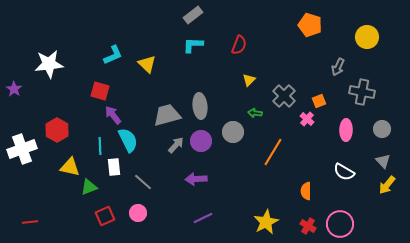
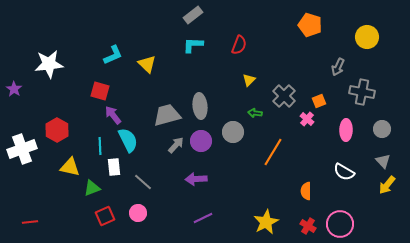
green triangle at (89, 187): moved 3 px right, 1 px down
